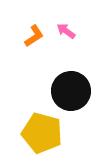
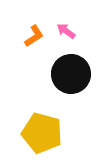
black circle: moved 17 px up
